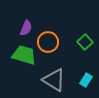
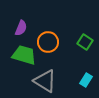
purple semicircle: moved 5 px left
green square: rotated 14 degrees counterclockwise
gray triangle: moved 9 px left, 1 px down
